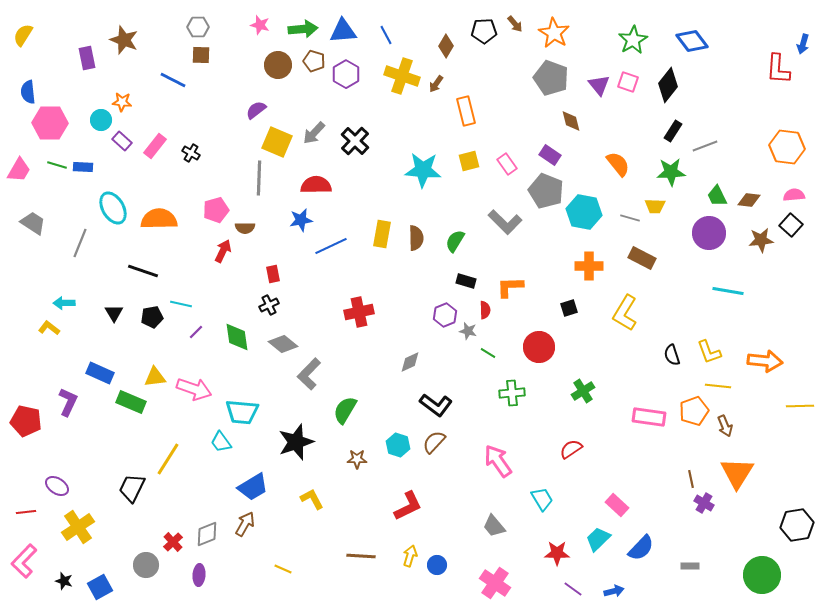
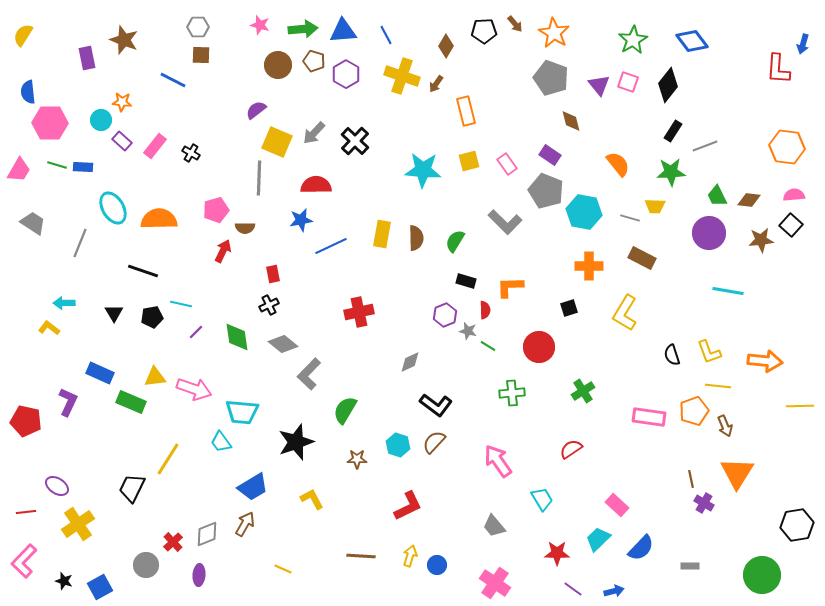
green line at (488, 353): moved 7 px up
yellow cross at (78, 527): moved 3 px up
